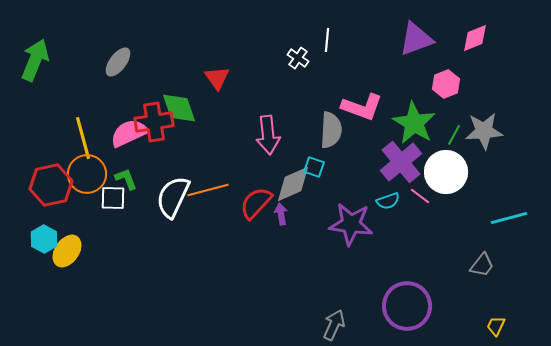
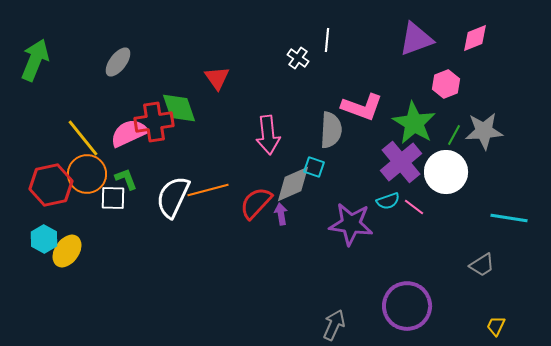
yellow line: rotated 24 degrees counterclockwise
pink line: moved 6 px left, 11 px down
cyan line: rotated 24 degrees clockwise
gray trapezoid: rotated 20 degrees clockwise
